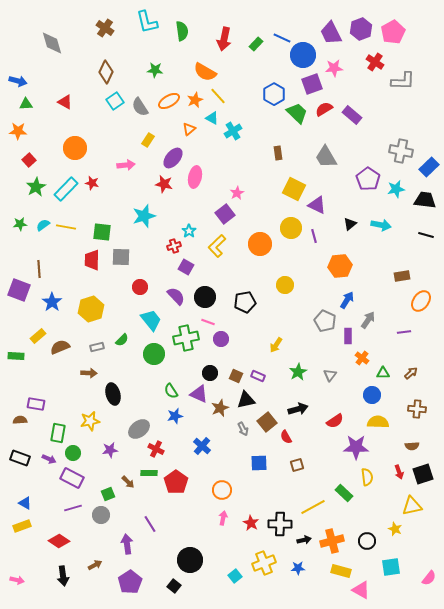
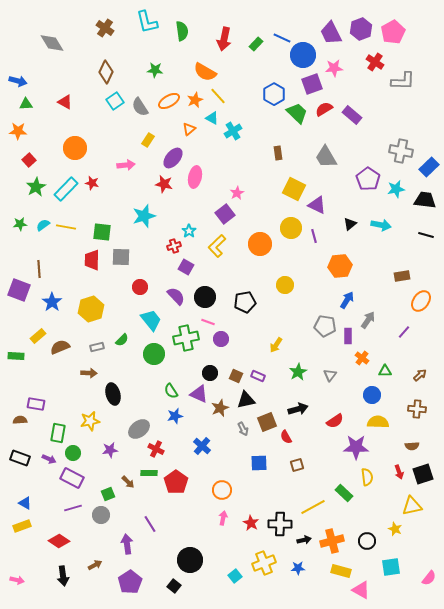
gray diamond at (52, 43): rotated 15 degrees counterclockwise
gray pentagon at (325, 321): moved 5 px down; rotated 15 degrees counterclockwise
purple line at (404, 332): rotated 40 degrees counterclockwise
green triangle at (383, 373): moved 2 px right, 2 px up
brown arrow at (411, 373): moved 9 px right, 2 px down
brown square at (267, 422): rotated 18 degrees clockwise
